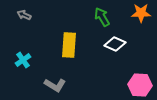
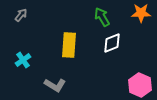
gray arrow: moved 3 px left; rotated 104 degrees clockwise
white diamond: moved 3 px left, 1 px up; rotated 45 degrees counterclockwise
pink hexagon: rotated 20 degrees clockwise
